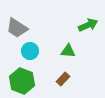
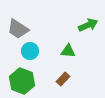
gray trapezoid: moved 1 px right, 1 px down
